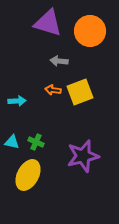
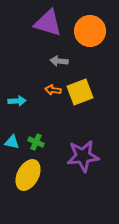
purple star: rotated 8 degrees clockwise
